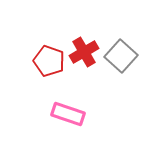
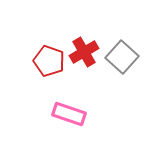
gray square: moved 1 px right, 1 px down
pink rectangle: moved 1 px right
